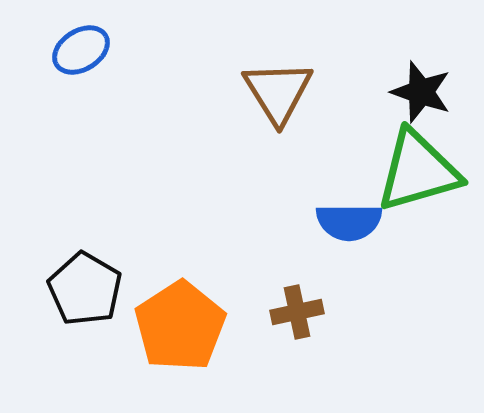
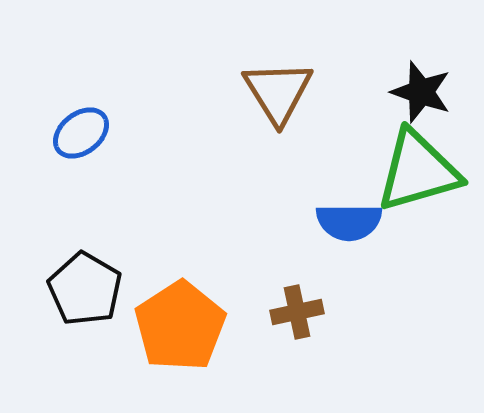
blue ellipse: moved 83 px down; rotated 6 degrees counterclockwise
